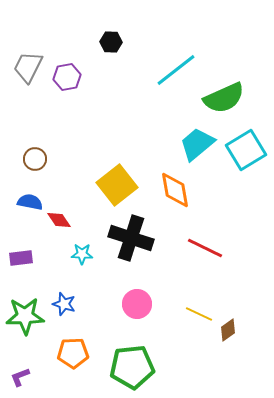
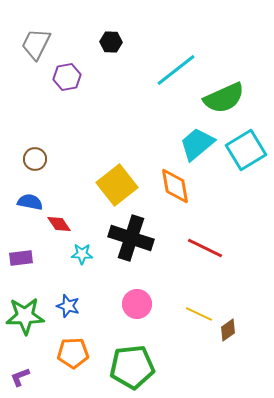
gray trapezoid: moved 8 px right, 23 px up
orange diamond: moved 4 px up
red diamond: moved 4 px down
blue star: moved 4 px right, 2 px down
